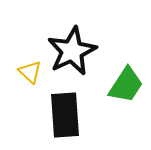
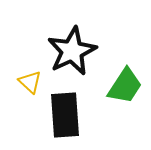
yellow triangle: moved 10 px down
green trapezoid: moved 1 px left, 1 px down
